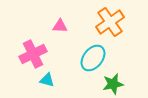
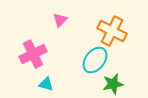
orange cross: moved 2 px right, 9 px down; rotated 28 degrees counterclockwise
pink triangle: moved 6 px up; rotated 49 degrees counterclockwise
cyan ellipse: moved 2 px right, 2 px down
cyan triangle: moved 1 px left, 4 px down
